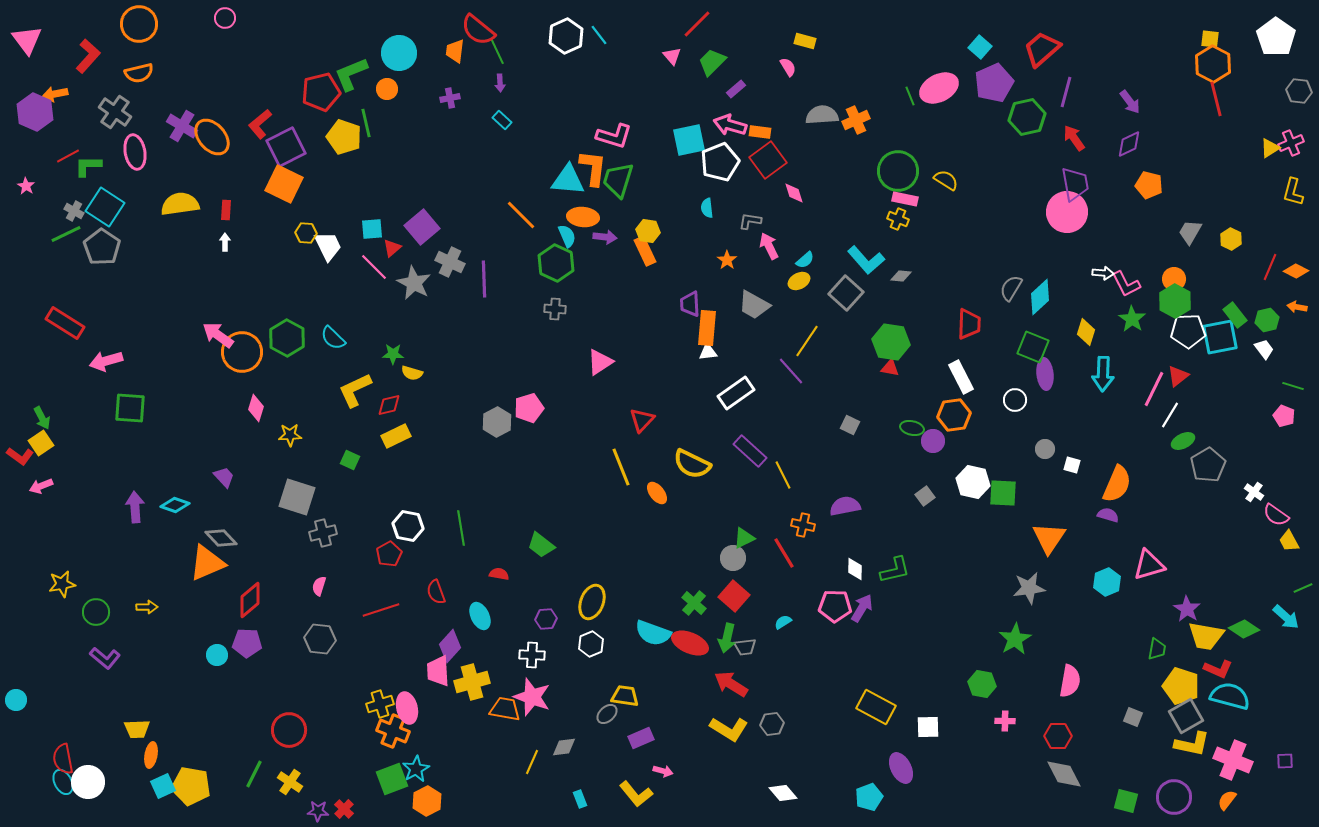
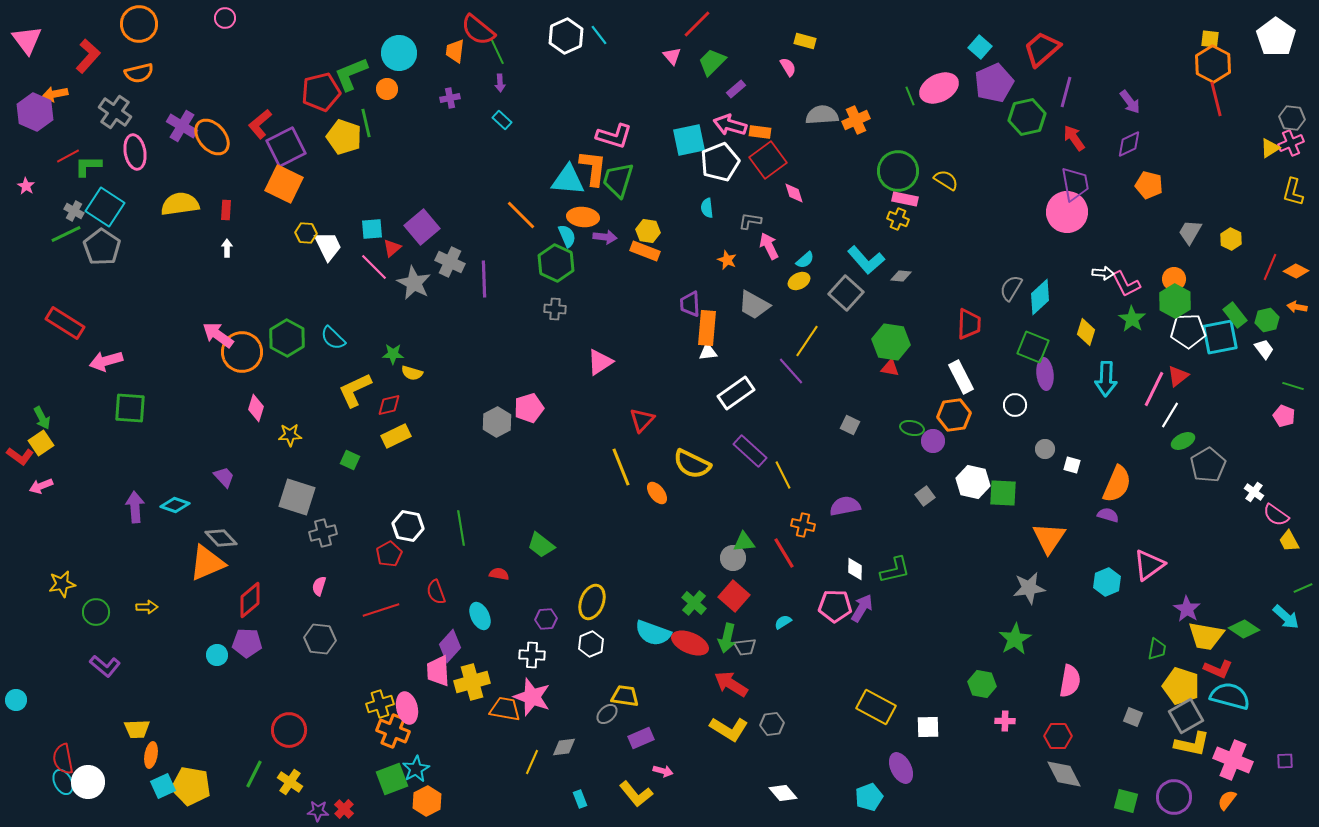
gray hexagon at (1299, 91): moved 7 px left, 27 px down
white arrow at (225, 242): moved 2 px right, 6 px down
orange rectangle at (645, 251): rotated 44 degrees counterclockwise
orange star at (727, 260): rotated 12 degrees counterclockwise
cyan arrow at (1103, 374): moved 3 px right, 5 px down
white circle at (1015, 400): moved 5 px down
green triangle at (744, 538): moved 4 px down; rotated 20 degrees clockwise
pink triangle at (1149, 565): rotated 20 degrees counterclockwise
purple L-shape at (105, 658): moved 8 px down
